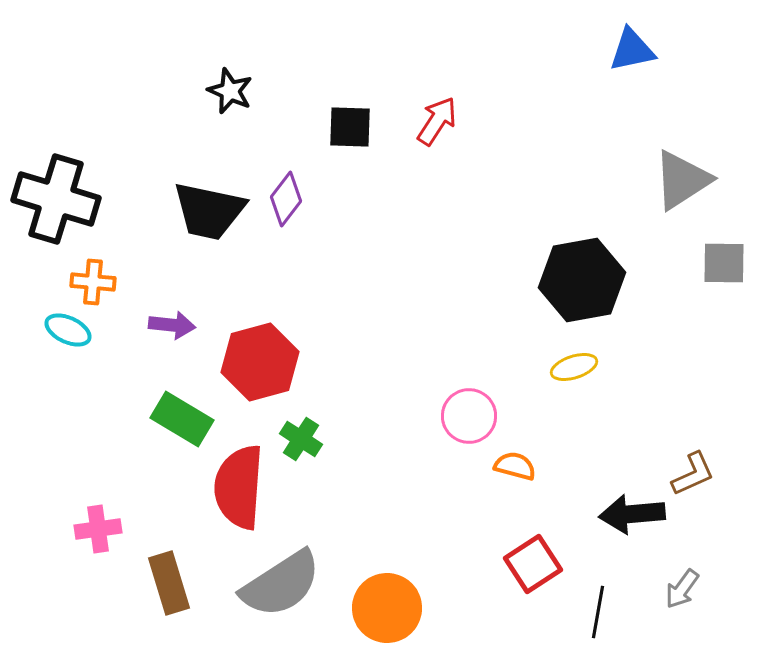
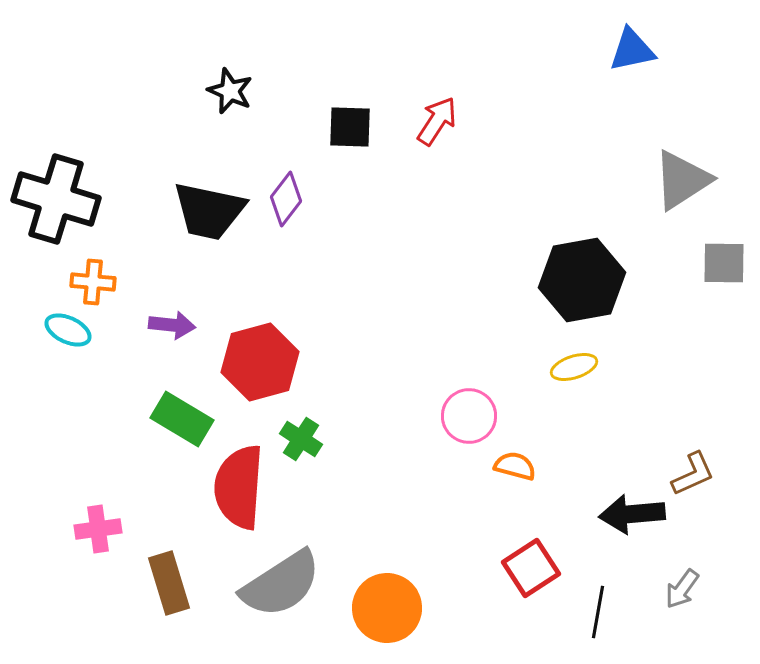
red square: moved 2 px left, 4 px down
